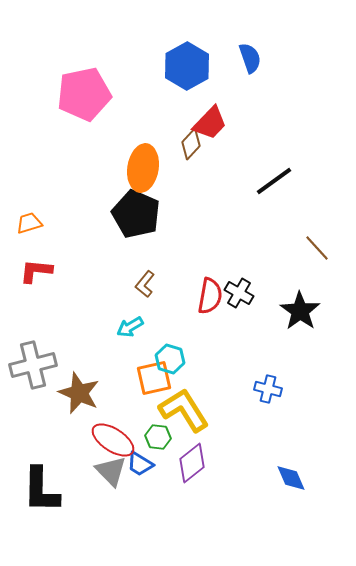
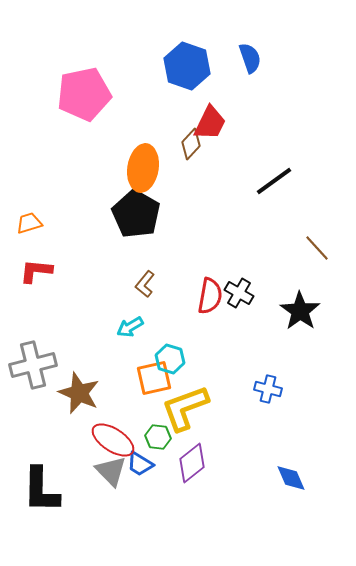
blue hexagon: rotated 12 degrees counterclockwise
red trapezoid: rotated 18 degrees counterclockwise
black pentagon: rotated 6 degrees clockwise
yellow L-shape: moved 1 px right, 2 px up; rotated 78 degrees counterclockwise
